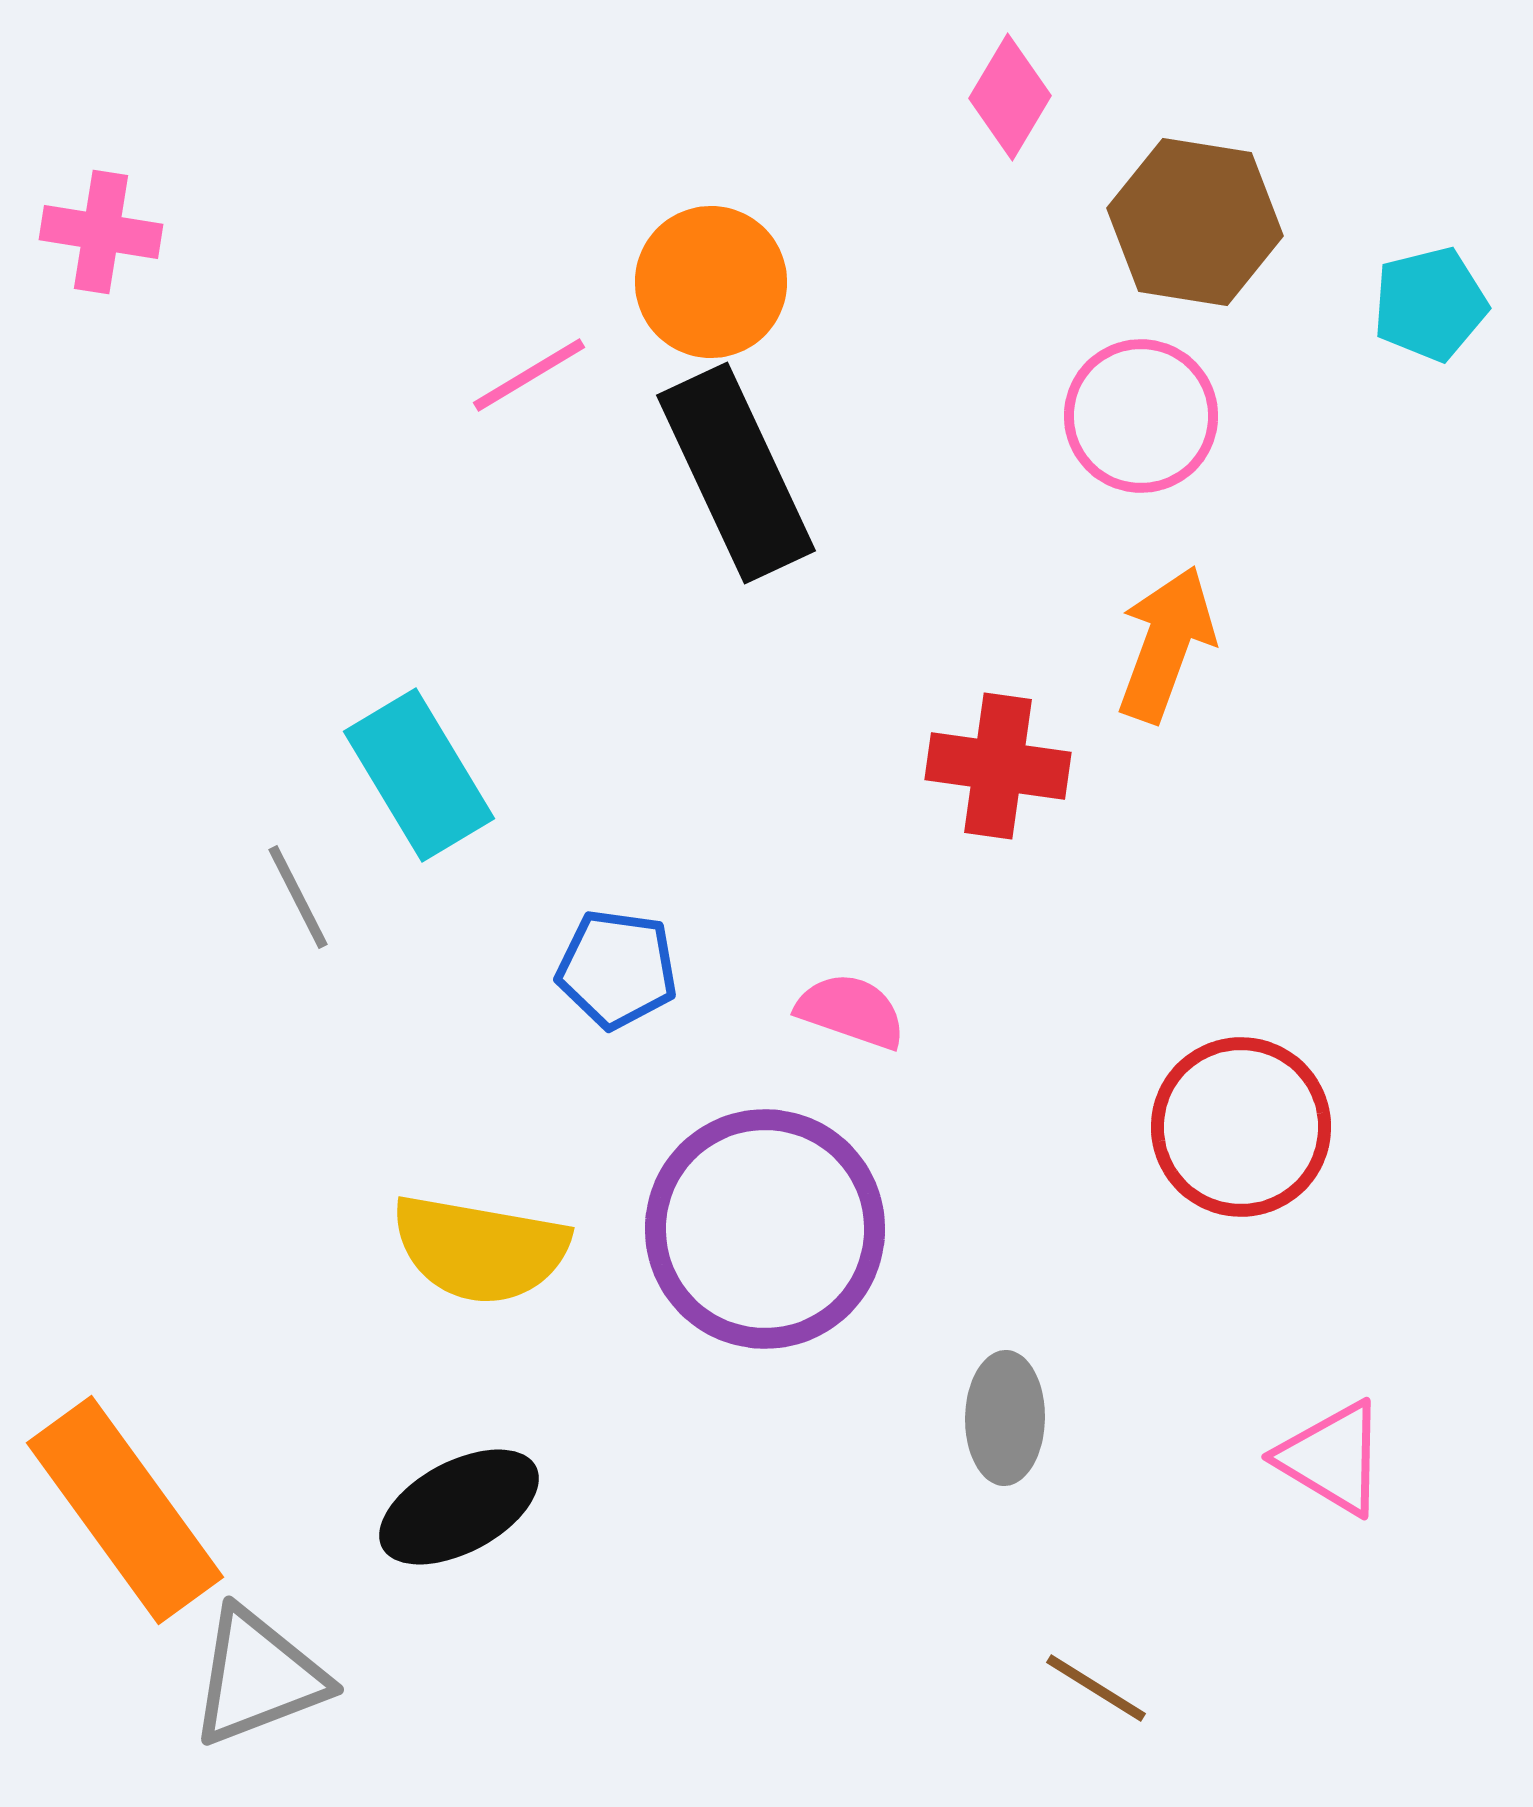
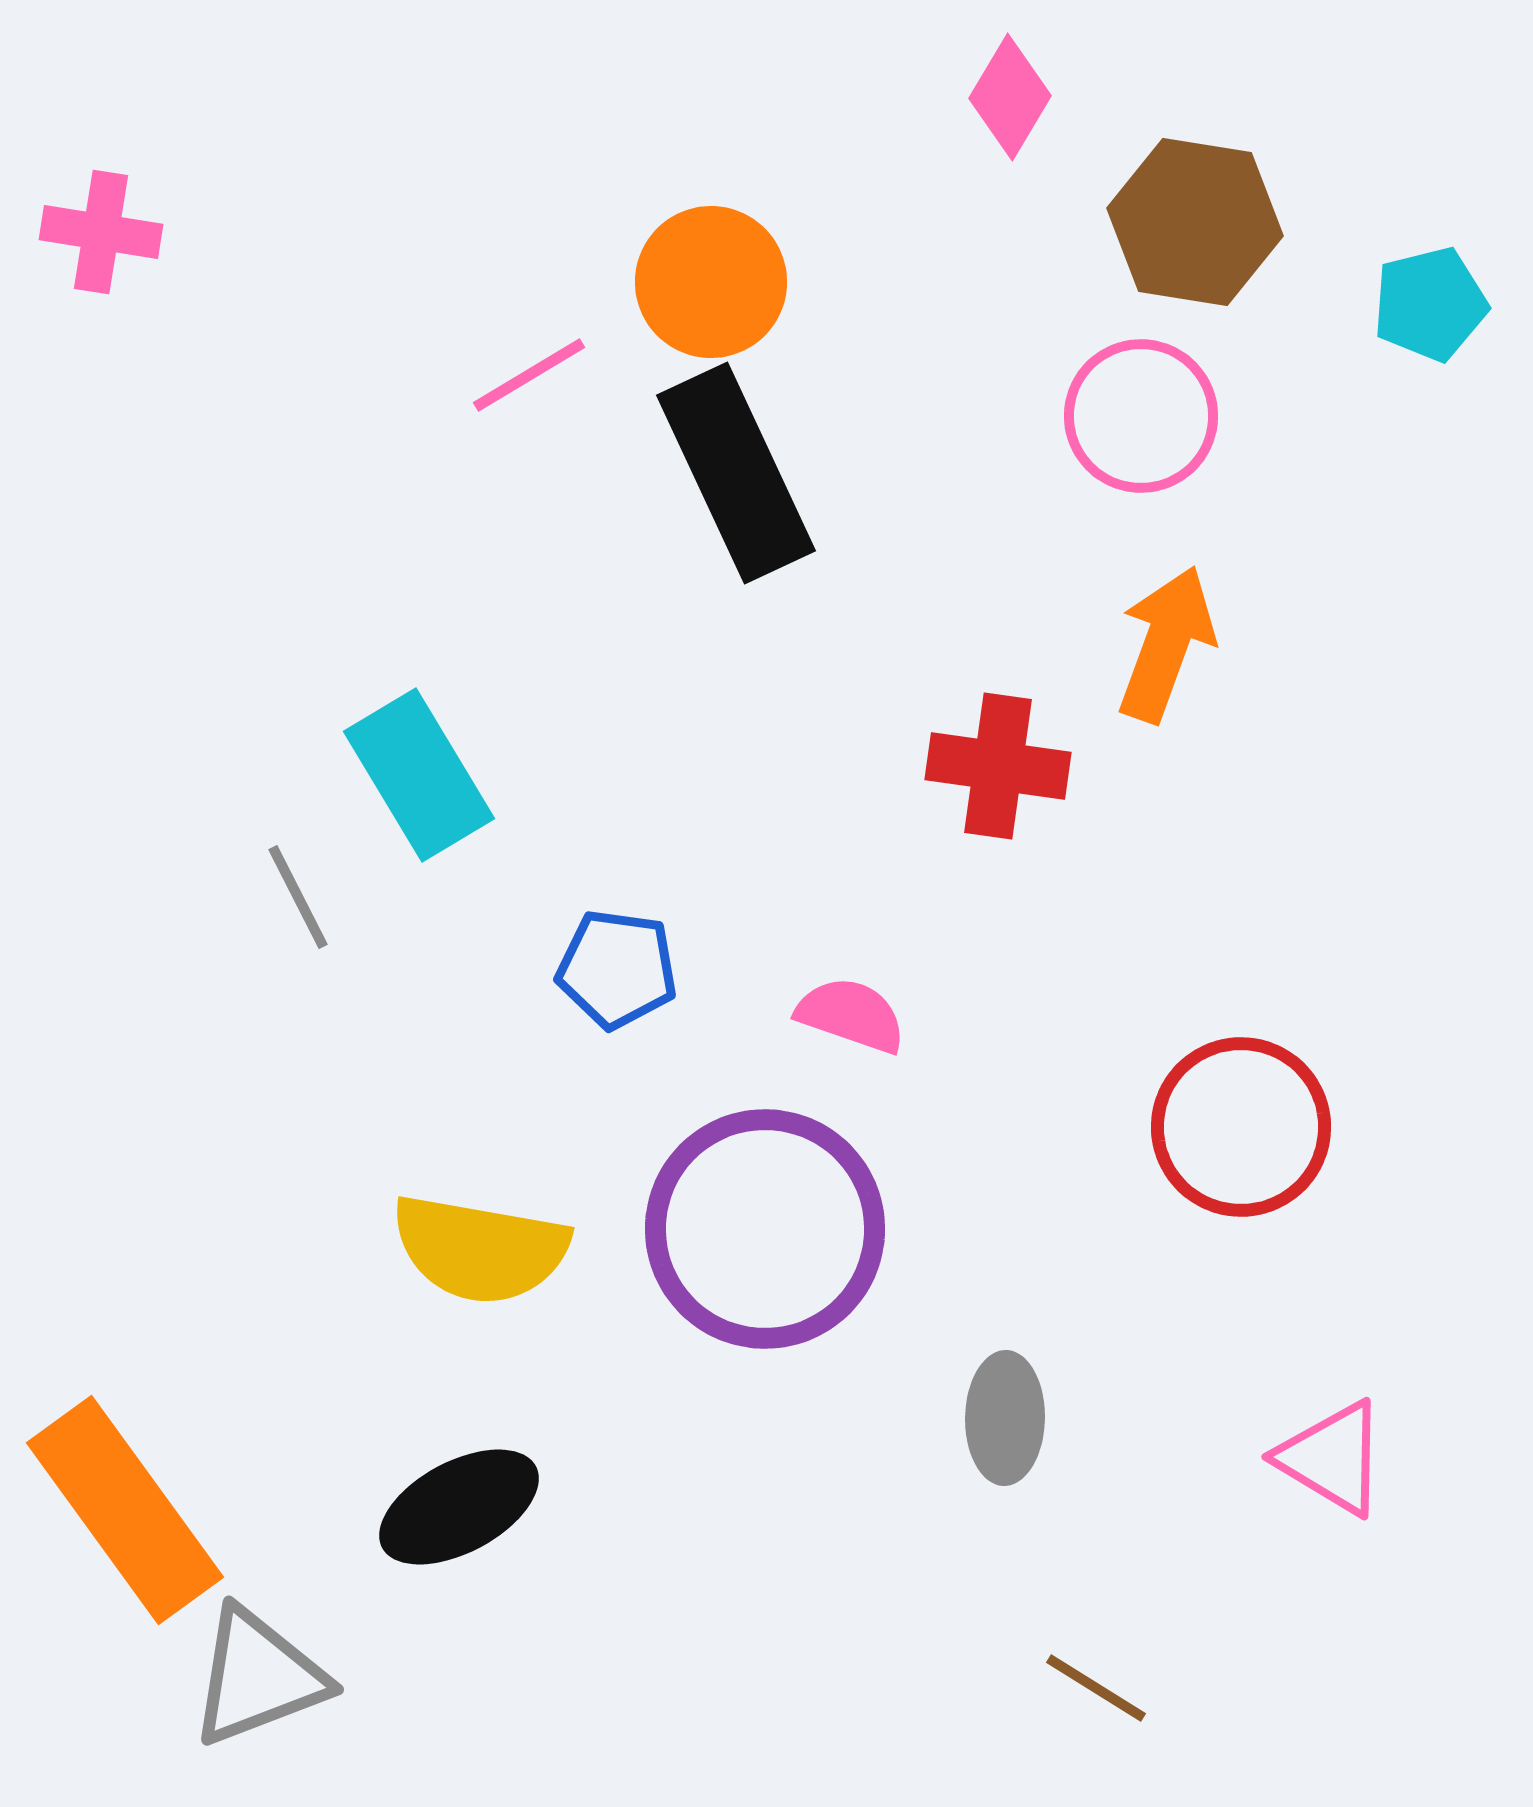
pink semicircle: moved 4 px down
